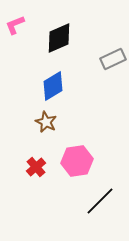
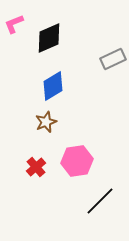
pink L-shape: moved 1 px left, 1 px up
black diamond: moved 10 px left
brown star: rotated 25 degrees clockwise
